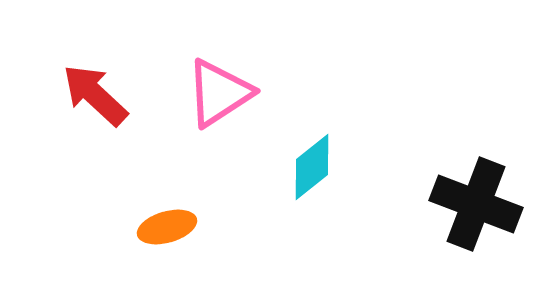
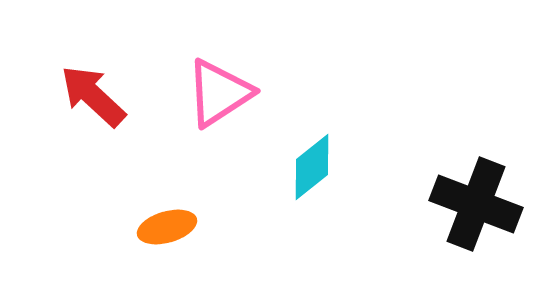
red arrow: moved 2 px left, 1 px down
